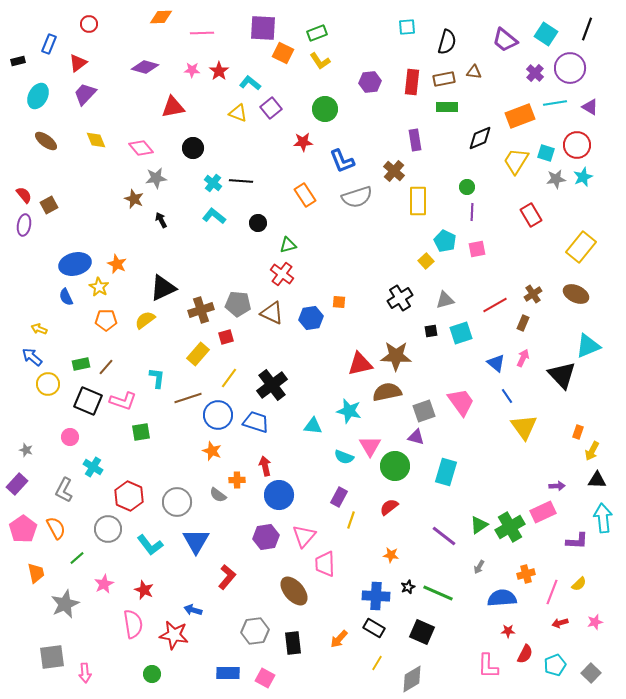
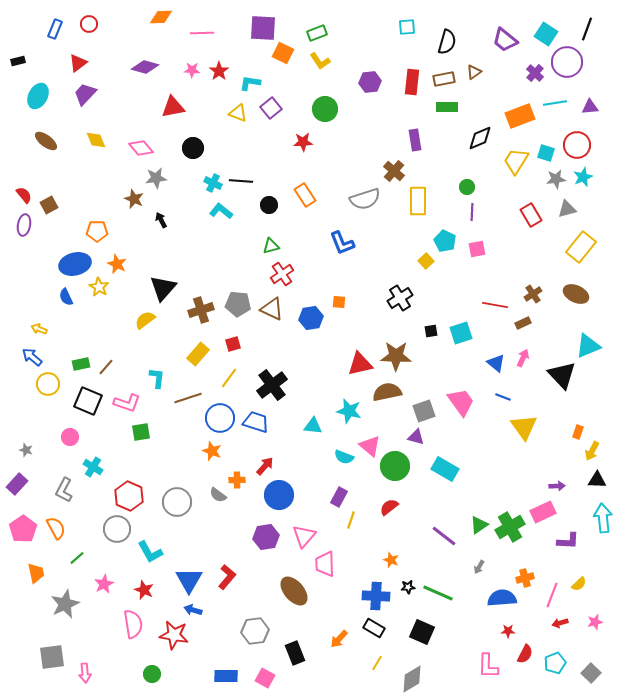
blue rectangle at (49, 44): moved 6 px right, 15 px up
purple circle at (570, 68): moved 3 px left, 6 px up
brown triangle at (474, 72): rotated 42 degrees counterclockwise
cyan L-shape at (250, 83): rotated 30 degrees counterclockwise
purple triangle at (590, 107): rotated 36 degrees counterclockwise
blue L-shape at (342, 161): moved 82 px down
cyan cross at (213, 183): rotated 12 degrees counterclockwise
gray semicircle at (357, 197): moved 8 px right, 2 px down
cyan L-shape at (214, 216): moved 7 px right, 5 px up
black circle at (258, 223): moved 11 px right, 18 px up
green triangle at (288, 245): moved 17 px left, 1 px down
red cross at (282, 274): rotated 20 degrees clockwise
black triangle at (163, 288): rotated 24 degrees counterclockwise
gray triangle at (445, 300): moved 122 px right, 91 px up
red line at (495, 305): rotated 40 degrees clockwise
brown triangle at (272, 313): moved 4 px up
orange pentagon at (106, 320): moved 9 px left, 89 px up
brown rectangle at (523, 323): rotated 42 degrees clockwise
red square at (226, 337): moved 7 px right, 7 px down
blue line at (507, 396): moved 4 px left, 1 px down; rotated 35 degrees counterclockwise
pink L-shape at (123, 401): moved 4 px right, 2 px down
blue circle at (218, 415): moved 2 px right, 3 px down
pink triangle at (370, 446): rotated 20 degrees counterclockwise
red arrow at (265, 466): rotated 54 degrees clockwise
cyan rectangle at (446, 472): moved 1 px left, 3 px up; rotated 76 degrees counterclockwise
gray circle at (108, 529): moved 9 px right
blue triangle at (196, 541): moved 7 px left, 39 px down
purple L-shape at (577, 541): moved 9 px left
cyan L-shape at (150, 545): moved 7 px down; rotated 8 degrees clockwise
orange star at (391, 555): moved 5 px down; rotated 14 degrees clockwise
orange cross at (526, 574): moved 1 px left, 4 px down
black star at (408, 587): rotated 16 degrees clockwise
pink line at (552, 592): moved 3 px down
black rectangle at (293, 643): moved 2 px right, 10 px down; rotated 15 degrees counterclockwise
cyan pentagon at (555, 665): moved 2 px up
blue rectangle at (228, 673): moved 2 px left, 3 px down
